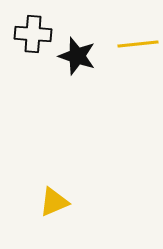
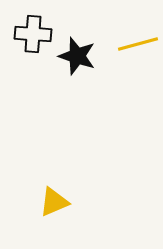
yellow line: rotated 9 degrees counterclockwise
